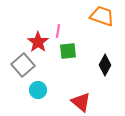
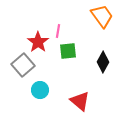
orange trapezoid: rotated 35 degrees clockwise
black diamond: moved 2 px left, 3 px up
cyan circle: moved 2 px right
red triangle: moved 1 px left, 1 px up
